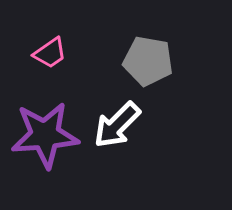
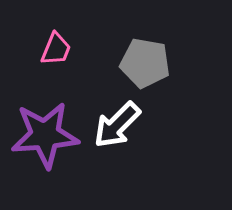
pink trapezoid: moved 6 px right, 4 px up; rotated 33 degrees counterclockwise
gray pentagon: moved 3 px left, 2 px down
